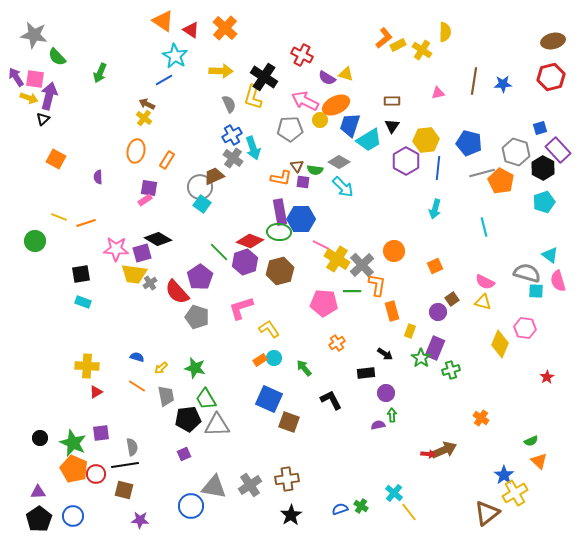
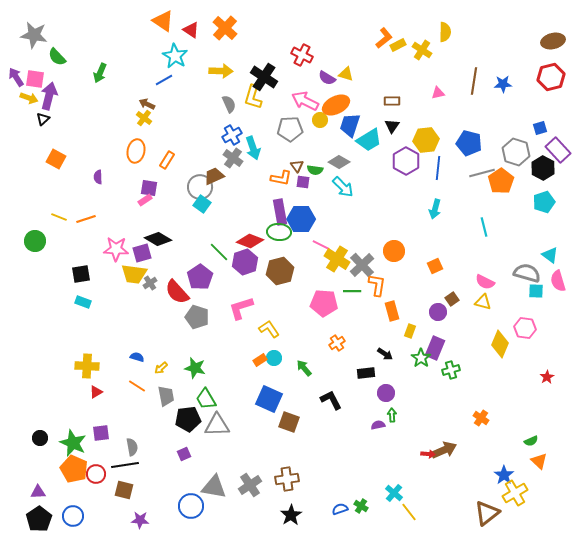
orange pentagon at (501, 181): rotated 10 degrees clockwise
orange line at (86, 223): moved 4 px up
